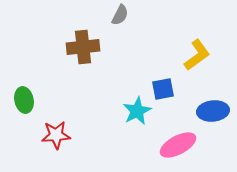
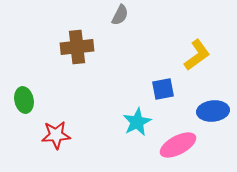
brown cross: moved 6 px left
cyan star: moved 11 px down
